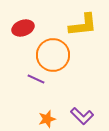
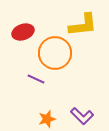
red ellipse: moved 4 px down
orange circle: moved 2 px right, 2 px up
